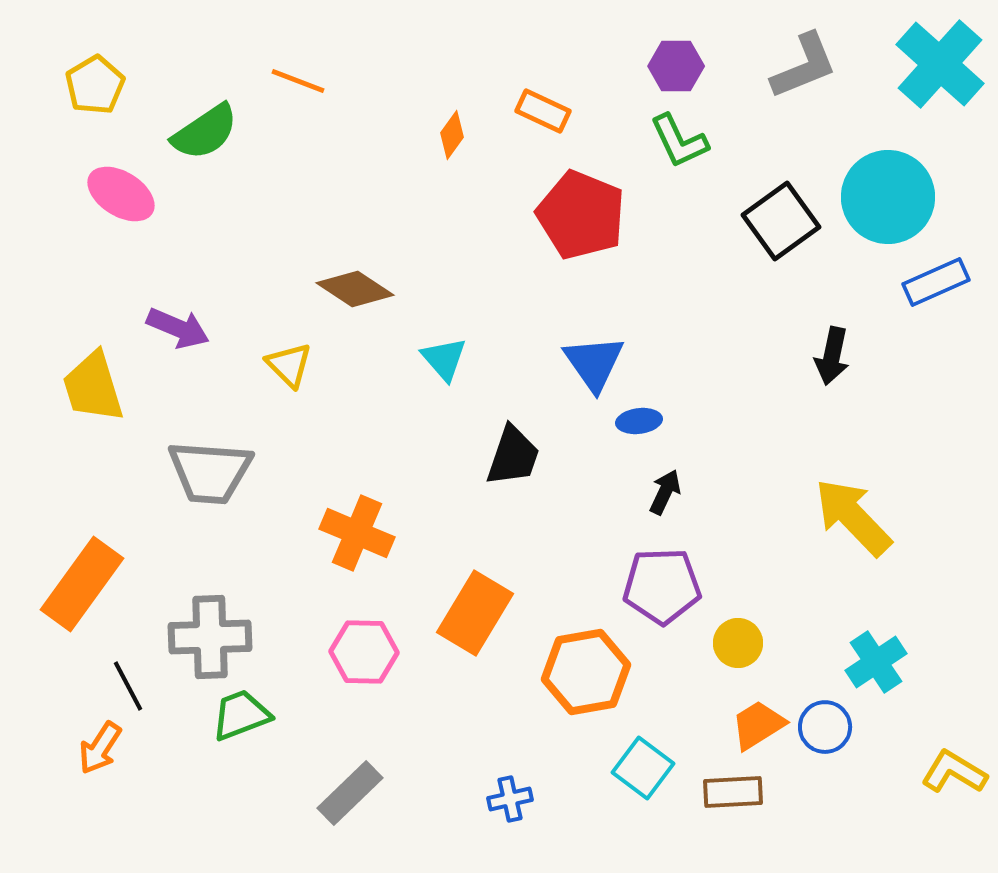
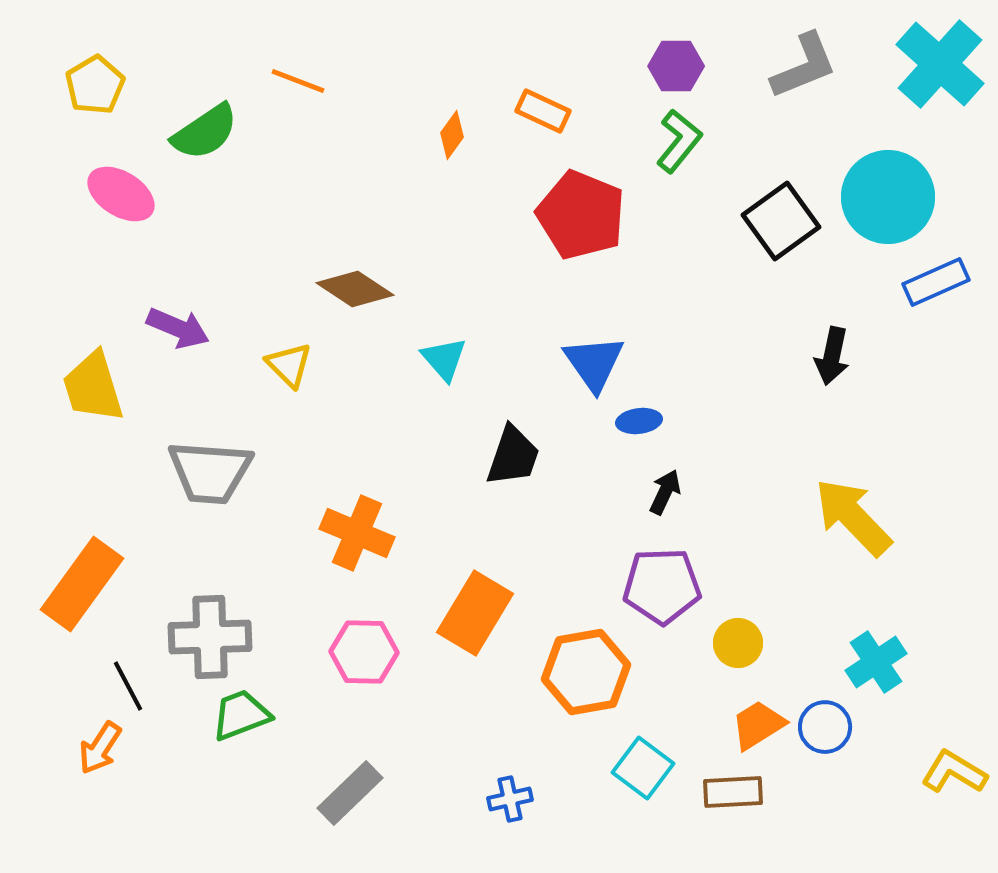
green L-shape at (679, 141): rotated 116 degrees counterclockwise
